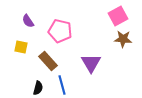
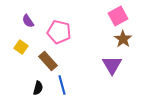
pink pentagon: moved 1 px left, 1 px down
brown star: rotated 30 degrees clockwise
yellow square: rotated 24 degrees clockwise
purple triangle: moved 21 px right, 2 px down
